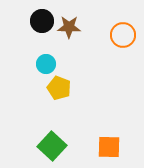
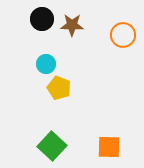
black circle: moved 2 px up
brown star: moved 3 px right, 2 px up
